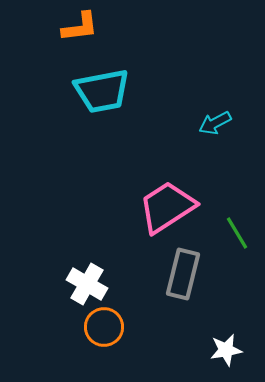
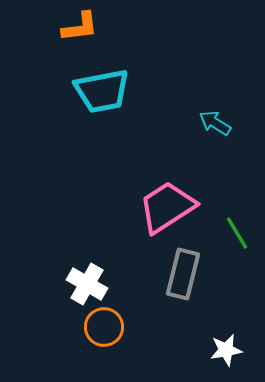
cyan arrow: rotated 60 degrees clockwise
